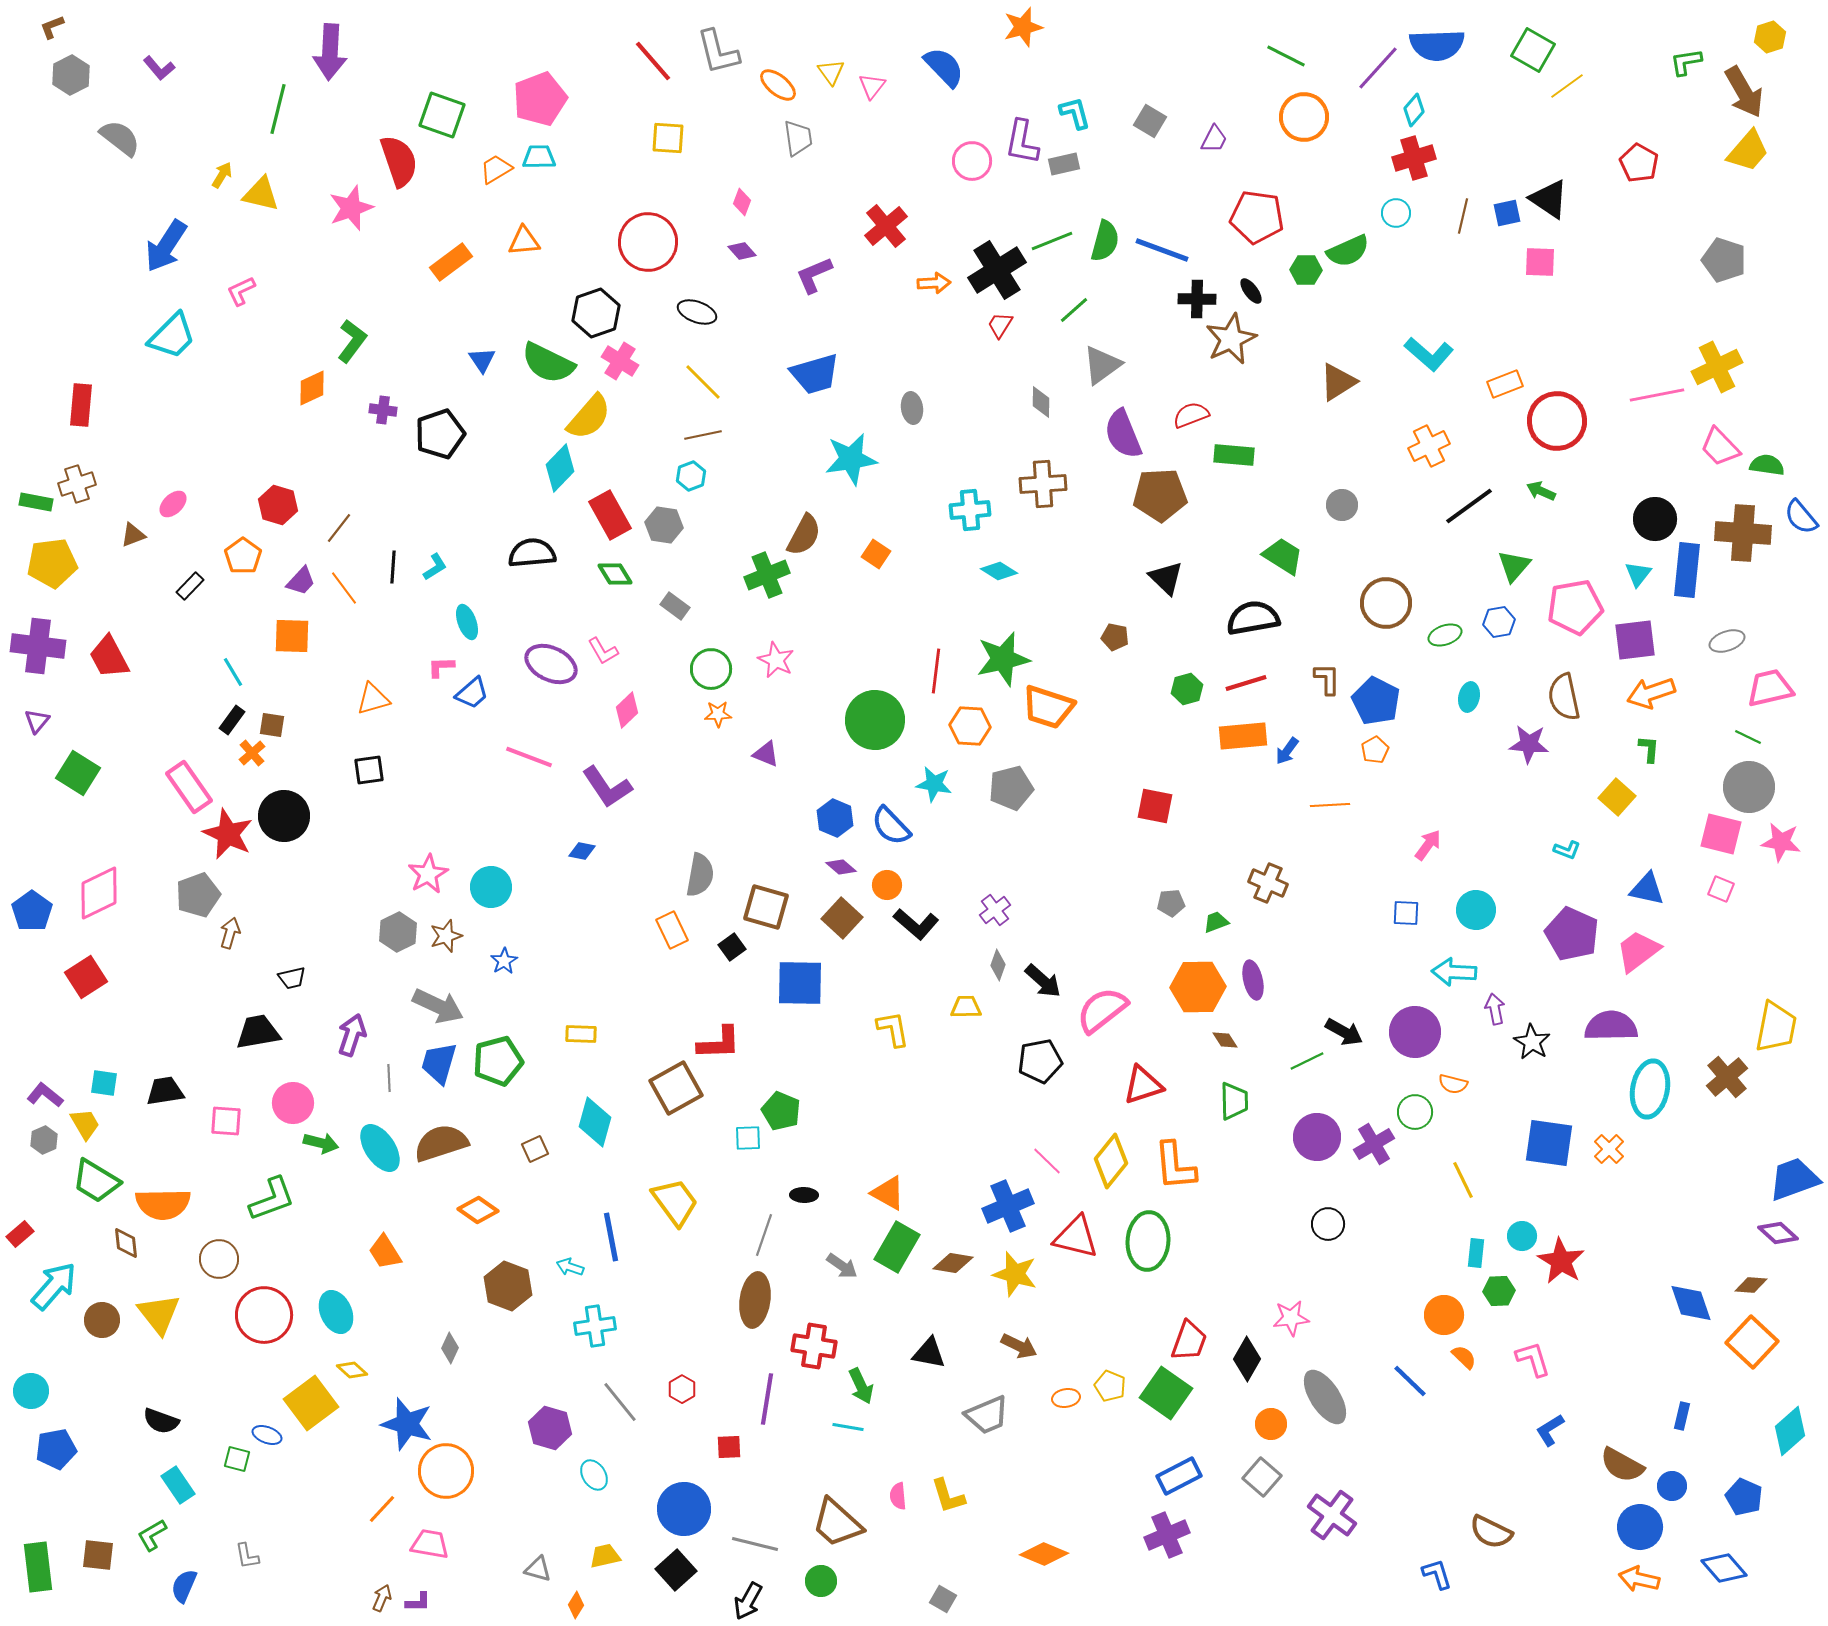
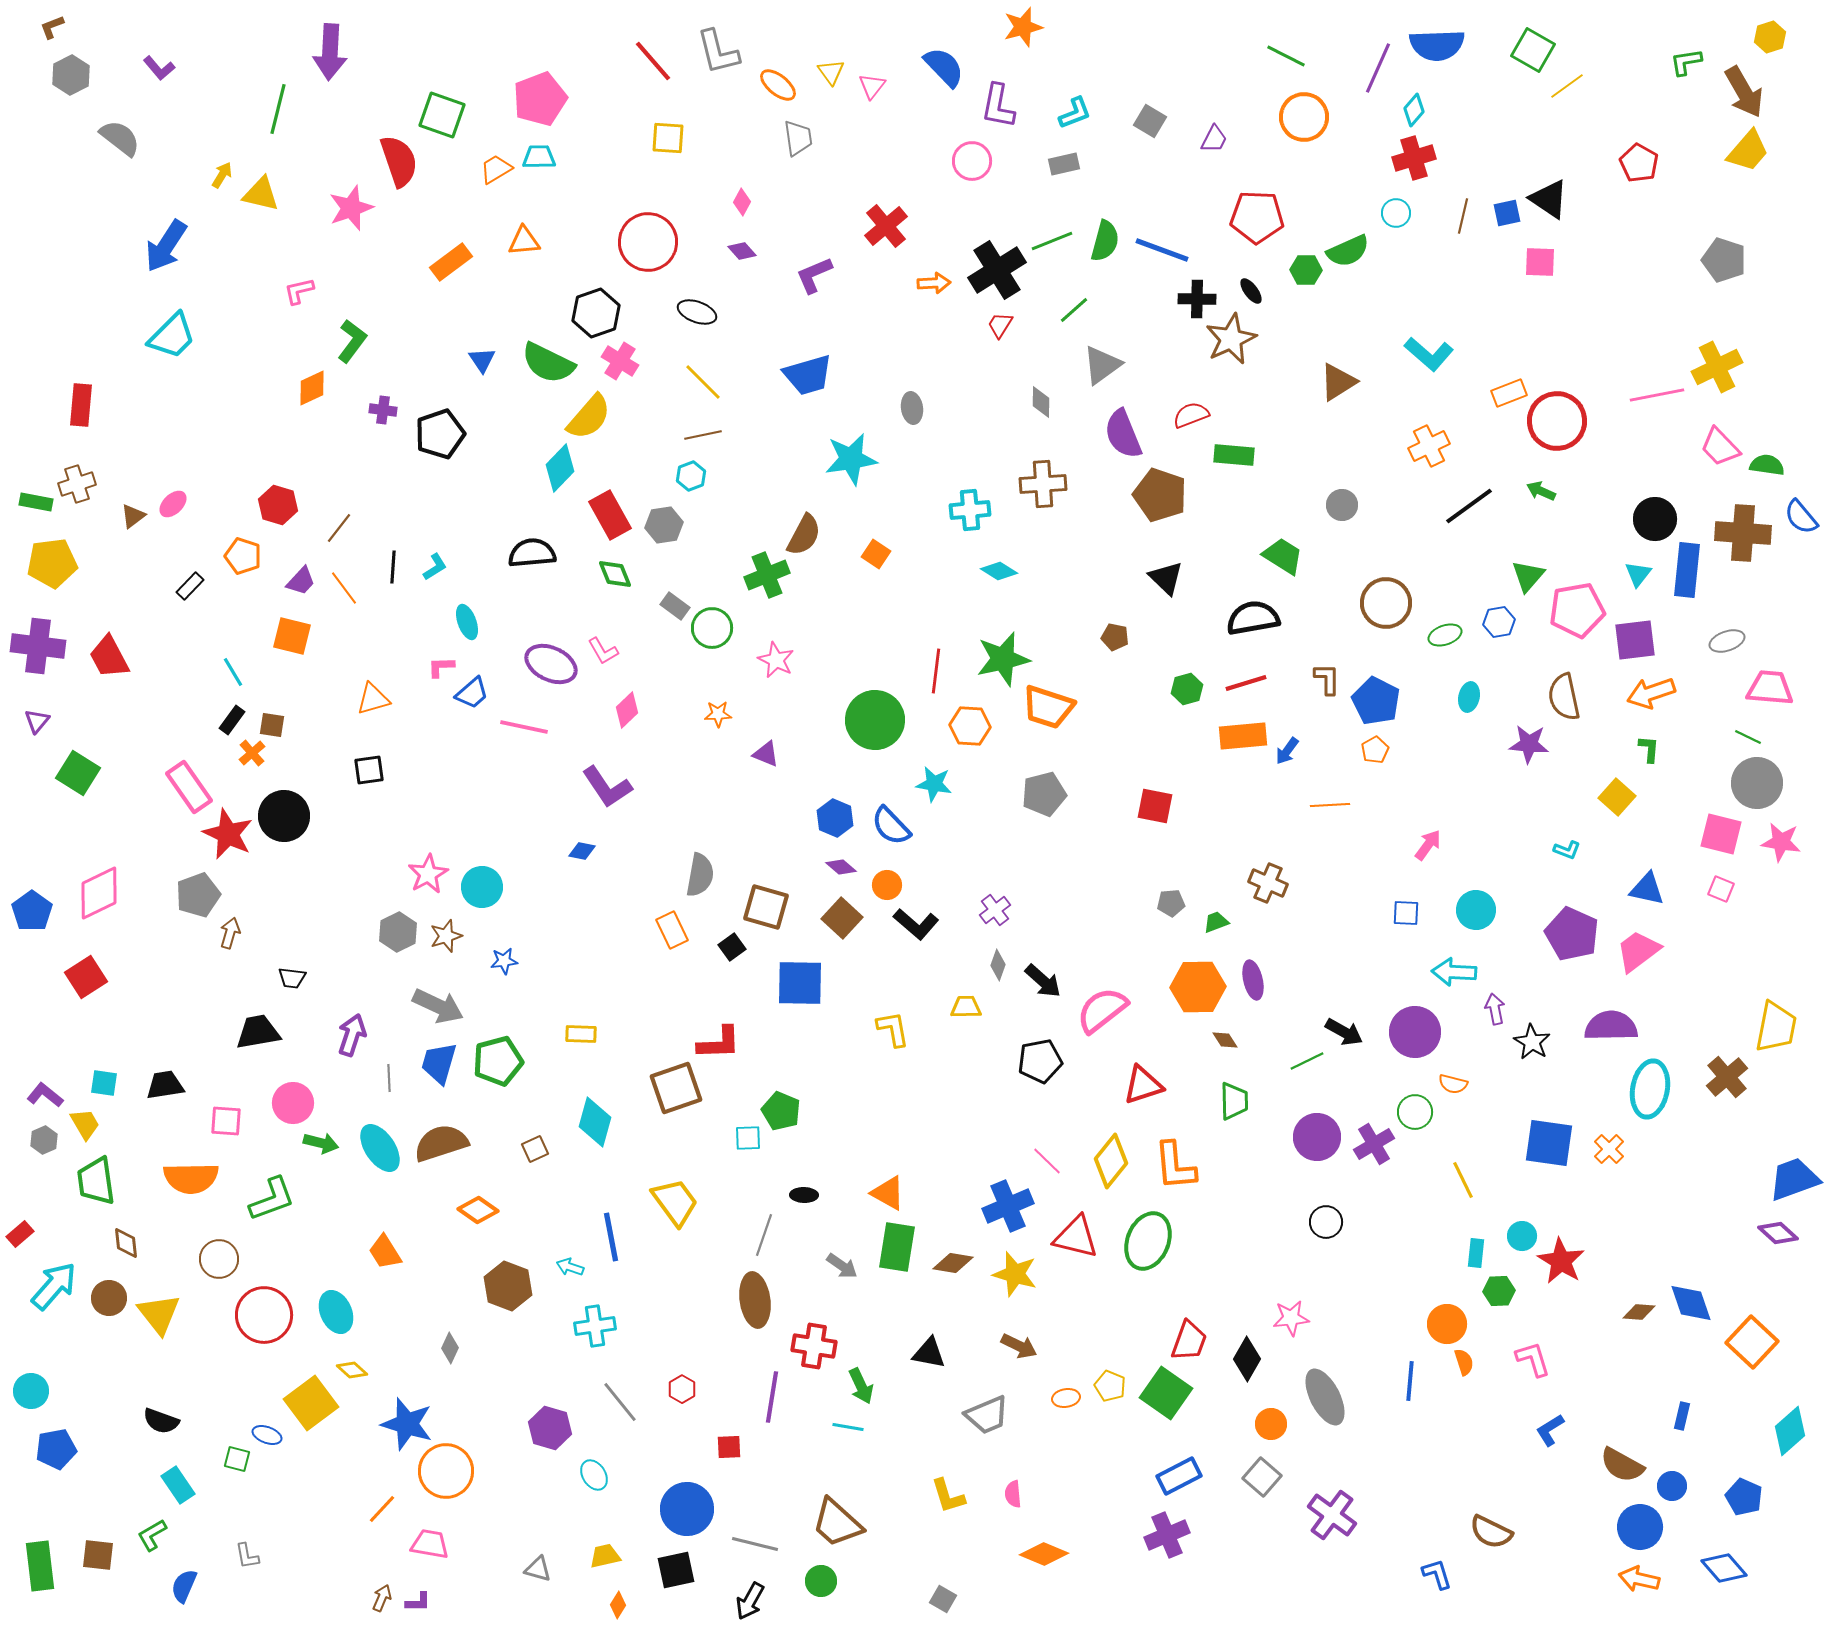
purple line at (1378, 68): rotated 18 degrees counterclockwise
cyan L-shape at (1075, 113): rotated 84 degrees clockwise
purple L-shape at (1022, 142): moved 24 px left, 36 px up
pink diamond at (742, 202): rotated 8 degrees clockwise
red pentagon at (1257, 217): rotated 6 degrees counterclockwise
pink L-shape at (241, 291): moved 58 px right; rotated 12 degrees clockwise
blue trapezoid at (815, 374): moved 7 px left, 1 px down
orange rectangle at (1505, 384): moved 4 px right, 9 px down
brown pentagon at (1160, 495): rotated 22 degrees clockwise
gray hexagon at (664, 525): rotated 18 degrees counterclockwise
brown triangle at (133, 535): moved 19 px up; rotated 16 degrees counterclockwise
orange pentagon at (243, 556): rotated 18 degrees counterclockwise
green triangle at (1514, 566): moved 14 px right, 10 px down
green diamond at (615, 574): rotated 9 degrees clockwise
pink pentagon at (1575, 607): moved 2 px right, 3 px down
orange square at (292, 636): rotated 12 degrees clockwise
green circle at (711, 669): moved 1 px right, 41 px up
pink trapezoid at (1770, 688): rotated 18 degrees clockwise
pink line at (529, 757): moved 5 px left, 30 px up; rotated 9 degrees counterclockwise
gray circle at (1749, 787): moved 8 px right, 4 px up
gray pentagon at (1011, 788): moved 33 px right, 6 px down
cyan circle at (491, 887): moved 9 px left
blue star at (504, 961): rotated 24 degrees clockwise
black trapezoid at (292, 978): rotated 20 degrees clockwise
brown square at (676, 1088): rotated 10 degrees clockwise
black trapezoid at (165, 1091): moved 6 px up
green trapezoid at (96, 1181): rotated 51 degrees clockwise
orange semicircle at (163, 1204): moved 28 px right, 26 px up
black circle at (1328, 1224): moved 2 px left, 2 px up
green ellipse at (1148, 1241): rotated 18 degrees clockwise
green rectangle at (897, 1247): rotated 21 degrees counterclockwise
brown diamond at (1751, 1285): moved 112 px left, 27 px down
brown ellipse at (755, 1300): rotated 16 degrees counterclockwise
orange circle at (1444, 1315): moved 3 px right, 9 px down
brown circle at (102, 1320): moved 7 px right, 22 px up
orange semicircle at (1464, 1357): moved 5 px down; rotated 28 degrees clockwise
blue line at (1410, 1381): rotated 51 degrees clockwise
gray ellipse at (1325, 1397): rotated 6 degrees clockwise
purple line at (767, 1399): moved 5 px right, 2 px up
pink semicircle at (898, 1496): moved 115 px right, 2 px up
blue circle at (684, 1509): moved 3 px right
green rectangle at (38, 1567): moved 2 px right, 1 px up
black square at (676, 1570): rotated 30 degrees clockwise
black arrow at (748, 1601): moved 2 px right
orange diamond at (576, 1605): moved 42 px right
